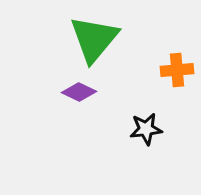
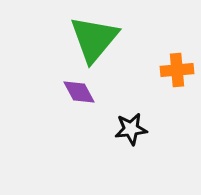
purple diamond: rotated 36 degrees clockwise
black star: moved 15 px left
